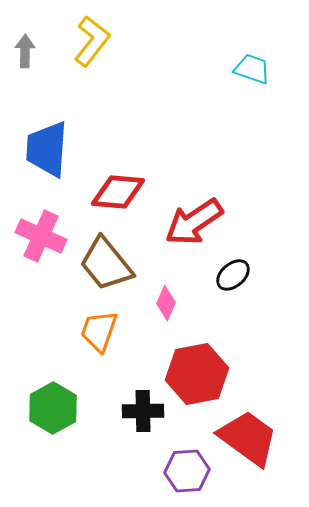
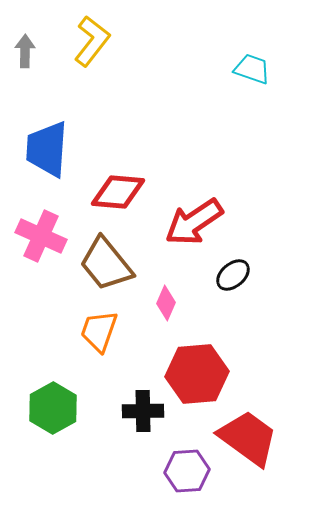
red hexagon: rotated 6 degrees clockwise
